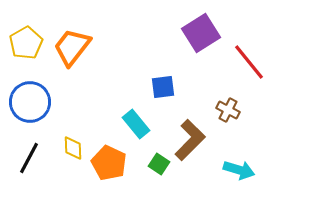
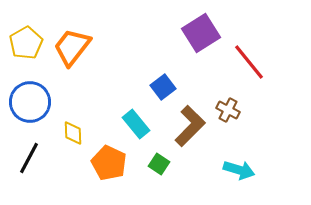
blue square: rotated 30 degrees counterclockwise
brown L-shape: moved 14 px up
yellow diamond: moved 15 px up
